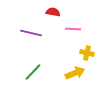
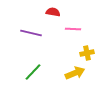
yellow cross: rotated 24 degrees counterclockwise
